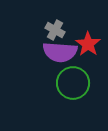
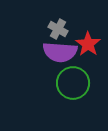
gray cross: moved 3 px right, 1 px up
